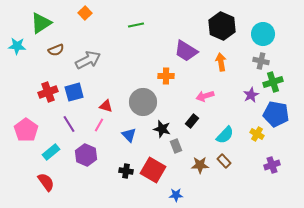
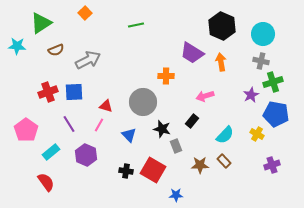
purple trapezoid: moved 6 px right, 2 px down
blue square: rotated 12 degrees clockwise
